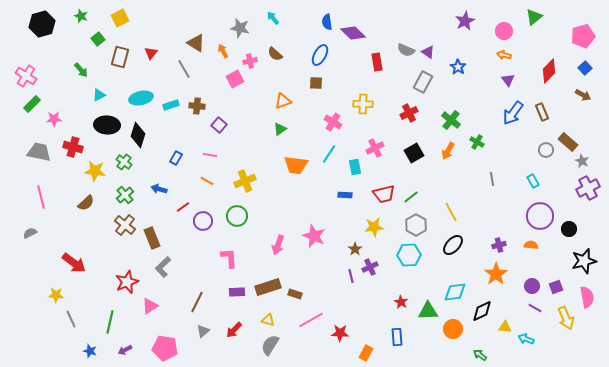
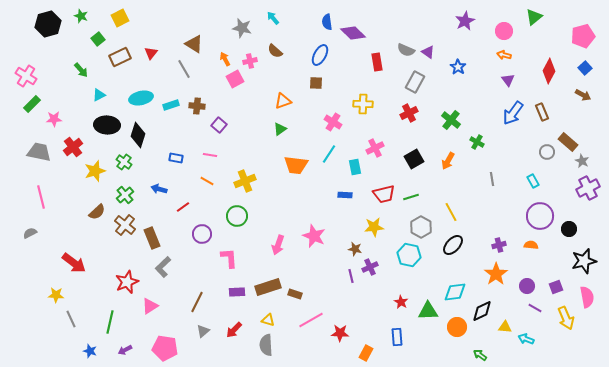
black hexagon at (42, 24): moved 6 px right
gray star at (240, 28): moved 2 px right
brown triangle at (196, 43): moved 2 px left, 1 px down
orange arrow at (223, 51): moved 2 px right, 8 px down
brown semicircle at (275, 54): moved 3 px up
brown rectangle at (120, 57): rotated 50 degrees clockwise
red diamond at (549, 71): rotated 15 degrees counterclockwise
gray rectangle at (423, 82): moved 8 px left
red cross at (73, 147): rotated 36 degrees clockwise
gray circle at (546, 150): moved 1 px right, 2 px down
orange arrow at (448, 151): moved 10 px down
black square at (414, 153): moved 6 px down
blue rectangle at (176, 158): rotated 72 degrees clockwise
yellow star at (95, 171): rotated 25 degrees counterclockwise
green line at (411, 197): rotated 21 degrees clockwise
brown semicircle at (86, 203): moved 11 px right, 9 px down
purple circle at (203, 221): moved 1 px left, 13 px down
gray hexagon at (416, 225): moved 5 px right, 2 px down
brown star at (355, 249): rotated 24 degrees counterclockwise
cyan hexagon at (409, 255): rotated 15 degrees clockwise
purple circle at (532, 286): moved 5 px left
orange circle at (453, 329): moved 4 px right, 2 px up
gray semicircle at (270, 345): moved 4 px left; rotated 35 degrees counterclockwise
